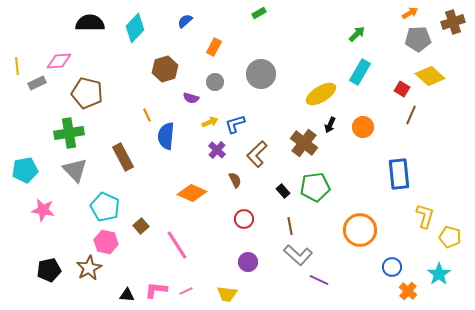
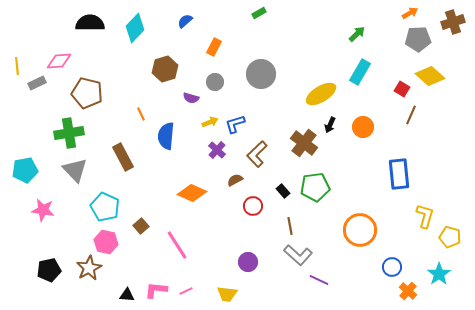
orange line at (147, 115): moved 6 px left, 1 px up
brown semicircle at (235, 180): rotated 91 degrees counterclockwise
red circle at (244, 219): moved 9 px right, 13 px up
